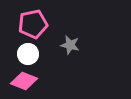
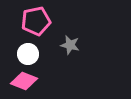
pink pentagon: moved 3 px right, 3 px up
